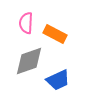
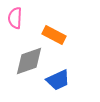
pink semicircle: moved 11 px left, 5 px up
orange rectangle: moved 1 px left, 1 px down
